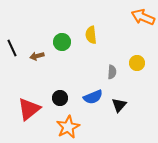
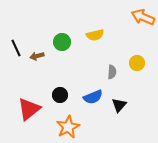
yellow semicircle: moved 4 px right; rotated 96 degrees counterclockwise
black line: moved 4 px right
black circle: moved 3 px up
